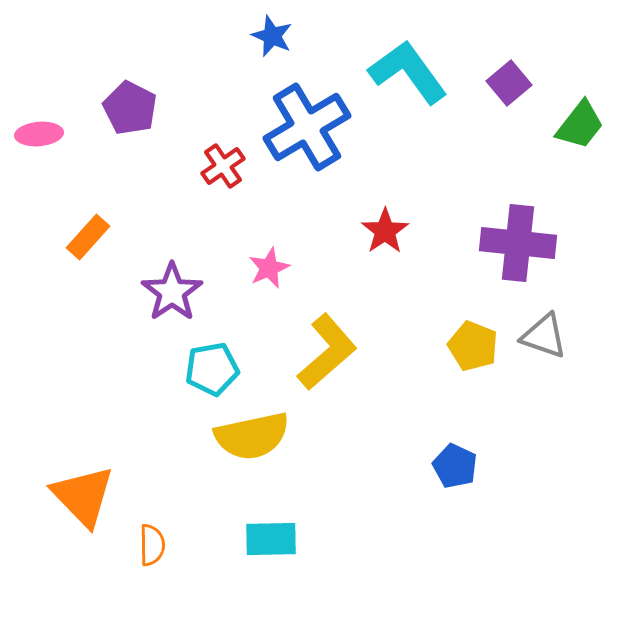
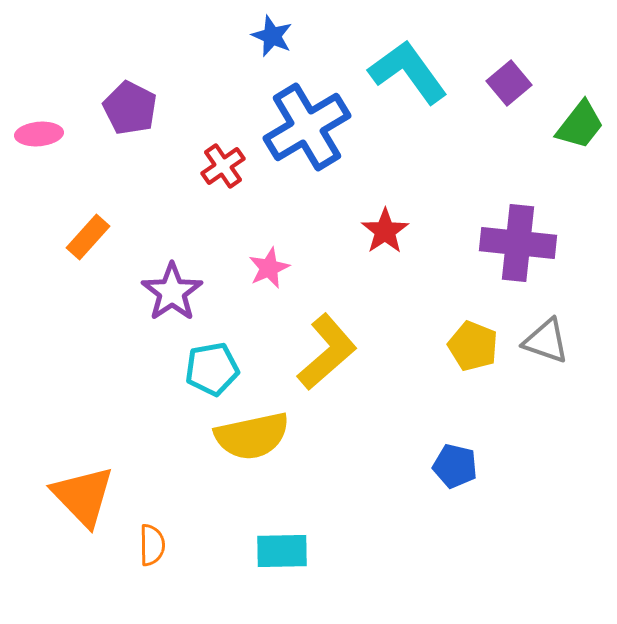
gray triangle: moved 2 px right, 5 px down
blue pentagon: rotated 12 degrees counterclockwise
cyan rectangle: moved 11 px right, 12 px down
